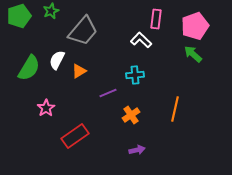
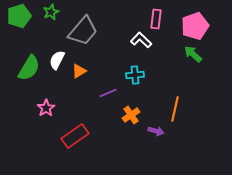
green star: moved 1 px down
purple arrow: moved 19 px right, 19 px up; rotated 28 degrees clockwise
